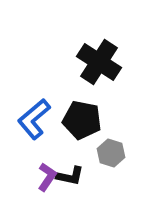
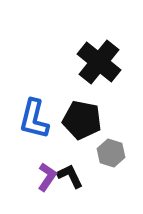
black cross: rotated 6 degrees clockwise
blue L-shape: rotated 36 degrees counterclockwise
black L-shape: rotated 128 degrees counterclockwise
